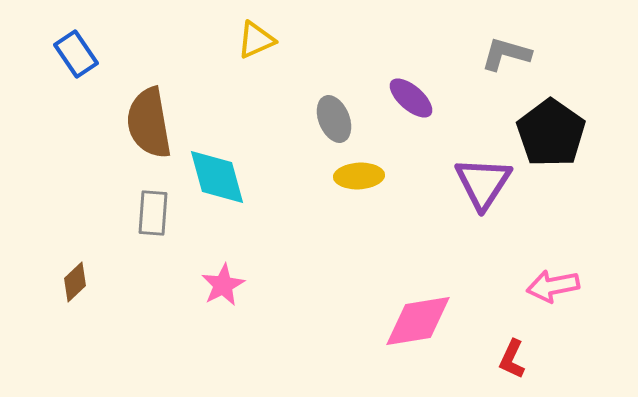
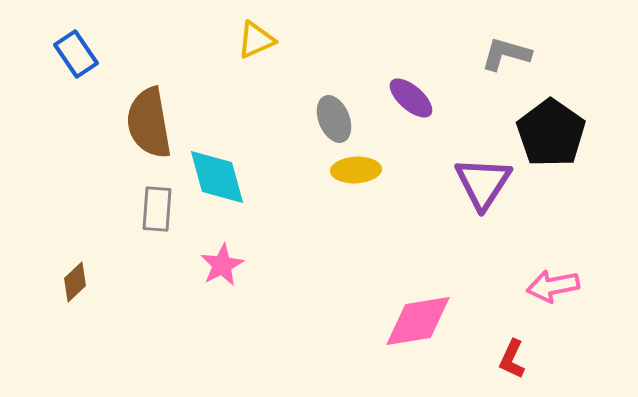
yellow ellipse: moved 3 px left, 6 px up
gray rectangle: moved 4 px right, 4 px up
pink star: moved 1 px left, 20 px up
